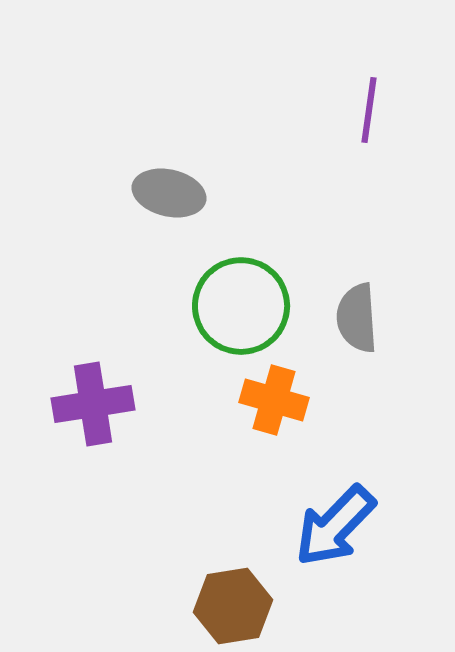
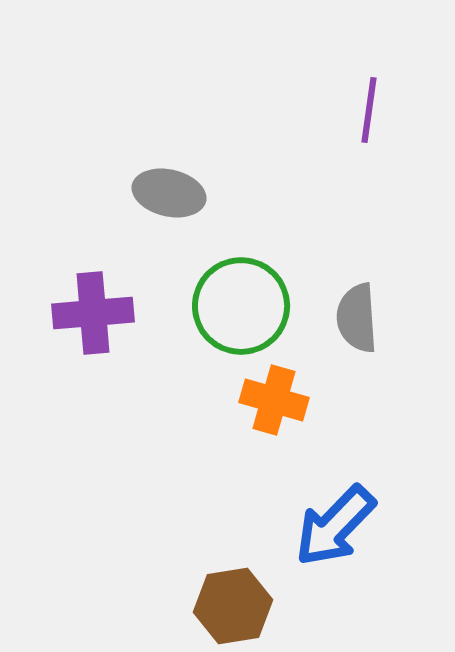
purple cross: moved 91 px up; rotated 4 degrees clockwise
